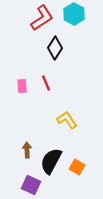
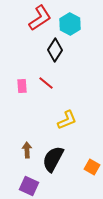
cyan hexagon: moved 4 px left, 10 px down
red L-shape: moved 2 px left
black diamond: moved 2 px down
red line: rotated 28 degrees counterclockwise
yellow L-shape: rotated 100 degrees clockwise
black semicircle: moved 2 px right, 2 px up
orange square: moved 15 px right
purple square: moved 2 px left, 1 px down
